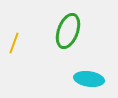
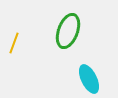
cyan ellipse: rotated 56 degrees clockwise
